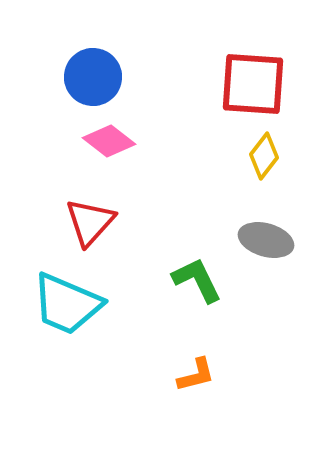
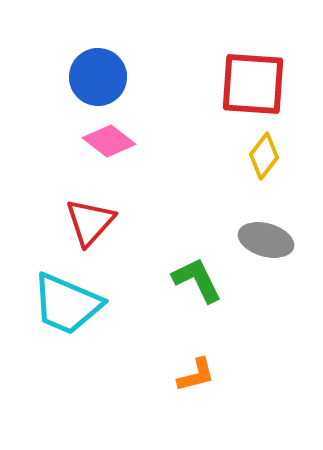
blue circle: moved 5 px right
